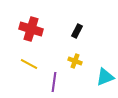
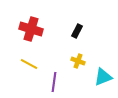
yellow cross: moved 3 px right
cyan triangle: moved 2 px left
